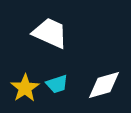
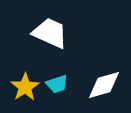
yellow star: moved 1 px up
